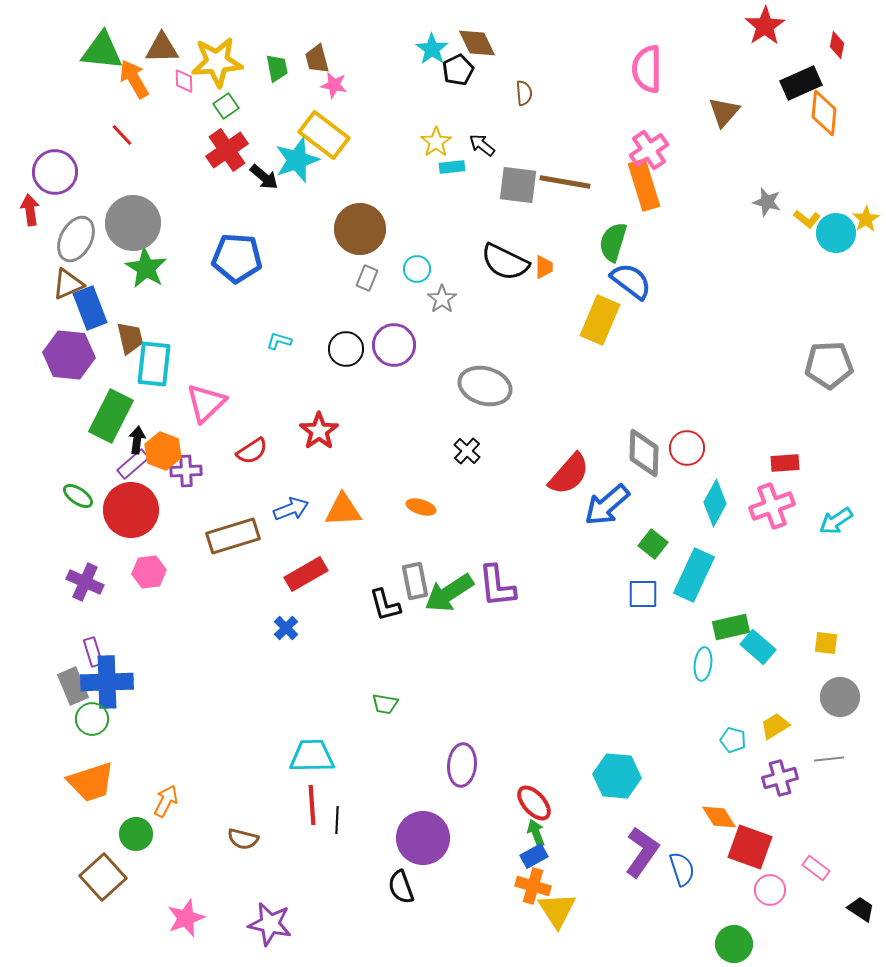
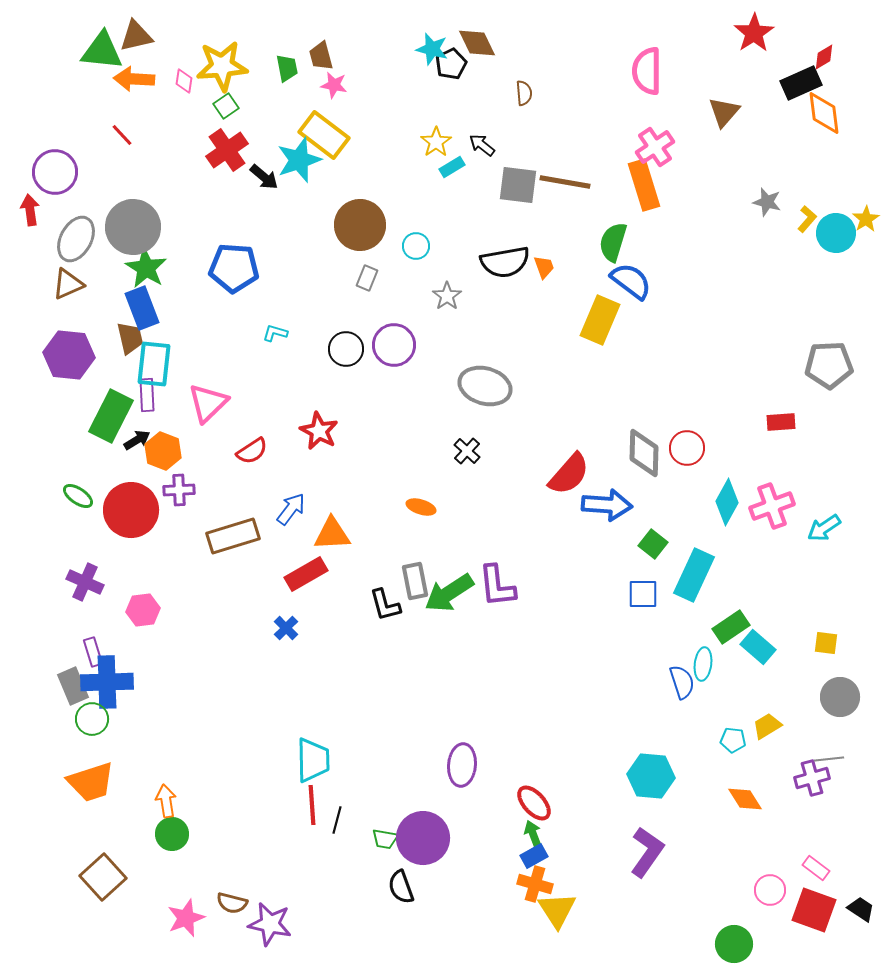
red star at (765, 26): moved 11 px left, 7 px down
red diamond at (837, 45): moved 13 px left, 12 px down; rotated 48 degrees clockwise
brown triangle at (162, 48): moved 26 px left, 12 px up; rotated 12 degrees counterclockwise
cyan star at (432, 49): rotated 20 degrees counterclockwise
brown trapezoid at (317, 59): moved 4 px right, 3 px up
yellow star at (217, 62): moved 5 px right, 4 px down
green trapezoid at (277, 68): moved 10 px right
pink semicircle at (647, 69): moved 2 px down
black pentagon at (458, 70): moved 7 px left, 6 px up
orange arrow at (134, 79): rotated 57 degrees counterclockwise
pink diamond at (184, 81): rotated 10 degrees clockwise
orange diamond at (824, 113): rotated 12 degrees counterclockwise
pink cross at (649, 150): moved 6 px right, 3 px up
cyan star at (297, 160): moved 2 px right
cyan rectangle at (452, 167): rotated 25 degrees counterclockwise
yellow L-shape at (807, 219): rotated 88 degrees counterclockwise
gray circle at (133, 223): moved 4 px down
brown circle at (360, 229): moved 4 px up
blue pentagon at (237, 258): moved 3 px left, 10 px down
black semicircle at (505, 262): rotated 36 degrees counterclockwise
orange trapezoid at (544, 267): rotated 20 degrees counterclockwise
cyan circle at (417, 269): moved 1 px left, 23 px up
gray star at (442, 299): moved 5 px right, 3 px up
blue rectangle at (90, 308): moved 52 px right
cyan L-shape at (279, 341): moved 4 px left, 8 px up
pink triangle at (206, 403): moved 2 px right
red star at (319, 431): rotated 9 degrees counterclockwise
black arrow at (137, 440): rotated 52 degrees clockwise
red rectangle at (785, 463): moved 4 px left, 41 px up
purple rectangle at (133, 464): moved 14 px right, 69 px up; rotated 52 degrees counterclockwise
purple cross at (186, 471): moved 7 px left, 19 px down
cyan diamond at (715, 503): moved 12 px right, 1 px up
blue arrow at (607, 505): rotated 135 degrees counterclockwise
blue arrow at (291, 509): rotated 32 degrees counterclockwise
orange triangle at (343, 510): moved 11 px left, 24 px down
cyan arrow at (836, 521): moved 12 px left, 7 px down
pink hexagon at (149, 572): moved 6 px left, 38 px down
green rectangle at (731, 627): rotated 21 degrees counterclockwise
green trapezoid at (385, 704): moved 135 px down
yellow trapezoid at (775, 726): moved 8 px left
cyan pentagon at (733, 740): rotated 10 degrees counterclockwise
cyan trapezoid at (312, 756): moved 1 px right, 4 px down; rotated 90 degrees clockwise
cyan hexagon at (617, 776): moved 34 px right
purple cross at (780, 778): moved 32 px right
orange arrow at (166, 801): rotated 36 degrees counterclockwise
orange diamond at (719, 817): moved 26 px right, 18 px up
black line at (337, 820): rotated 12 degrees clockwise
green arrow at (536, 833): moved 3 px left, 1 px down
green circle at (136, 834): moved 36 px right
brown semicircle at (243, 839): moved 11 px left, 64 px down
red square at (750, 847): moved 64 px right, 63 px down
purple L-shape at (642, 852): moved 5 px right
blue semicircle at (682, 869): moved 187 px up
orange cross at (533, 886): moved 2 px right, 2 px up
